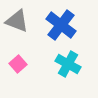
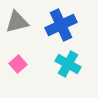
gray triangle: moved 1 px down; rotated 35 degrees counterclockwise
blue cross: rotated 28 degrees clockwise
